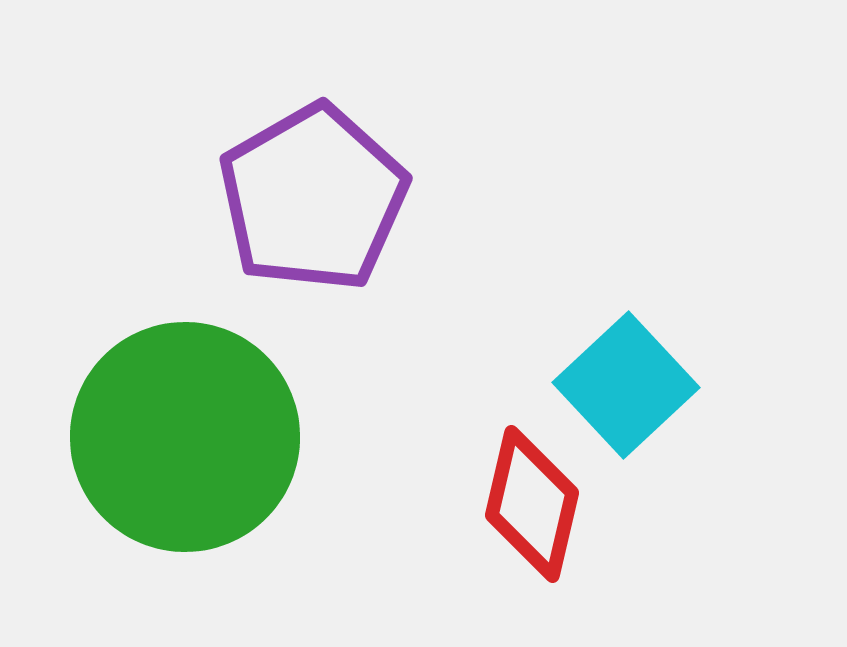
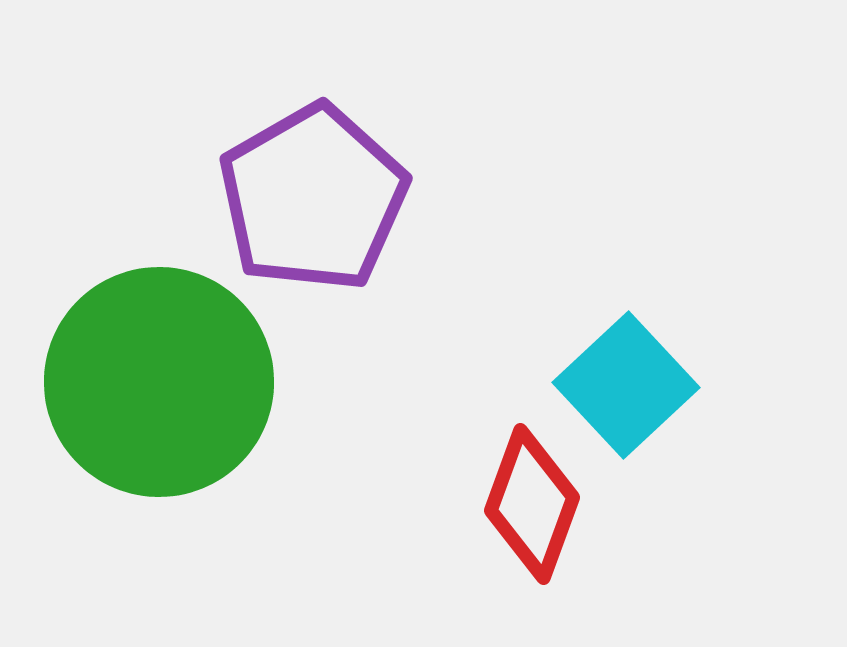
green circle: moved 26 px left, 55 px up
red diamond: rotated 7 degrees clockwise
